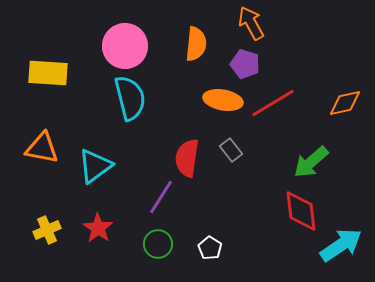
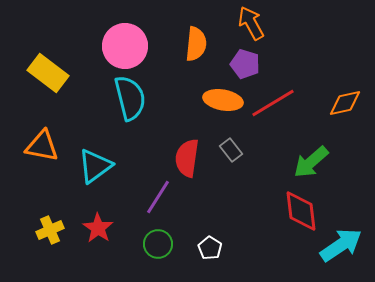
yellow rectangle: rotated 33 degrees clockwise
orange triangle: moved 2 px up
purple line: moved 3 px left
yellow cross: moved 3 px right
